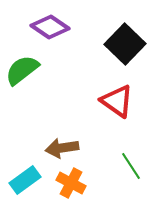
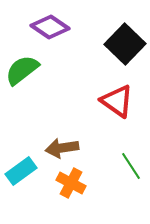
cyan rectangle: moved 4 px left, 9 px up
